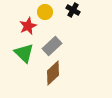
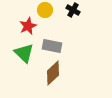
yellow circle: moved 2 px up
gray rectangle: rotated 54 degrees clockwise
